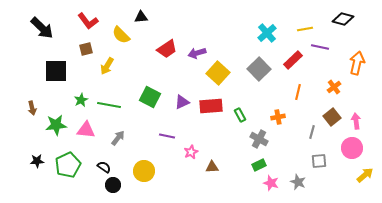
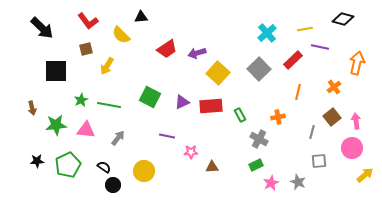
pink star at (191, 152): rotated 24 degrees clockwise
green rectangle at (259, 165): moved 3 px left
pink star at (271, 183): rotated 28 degrees clockwise
